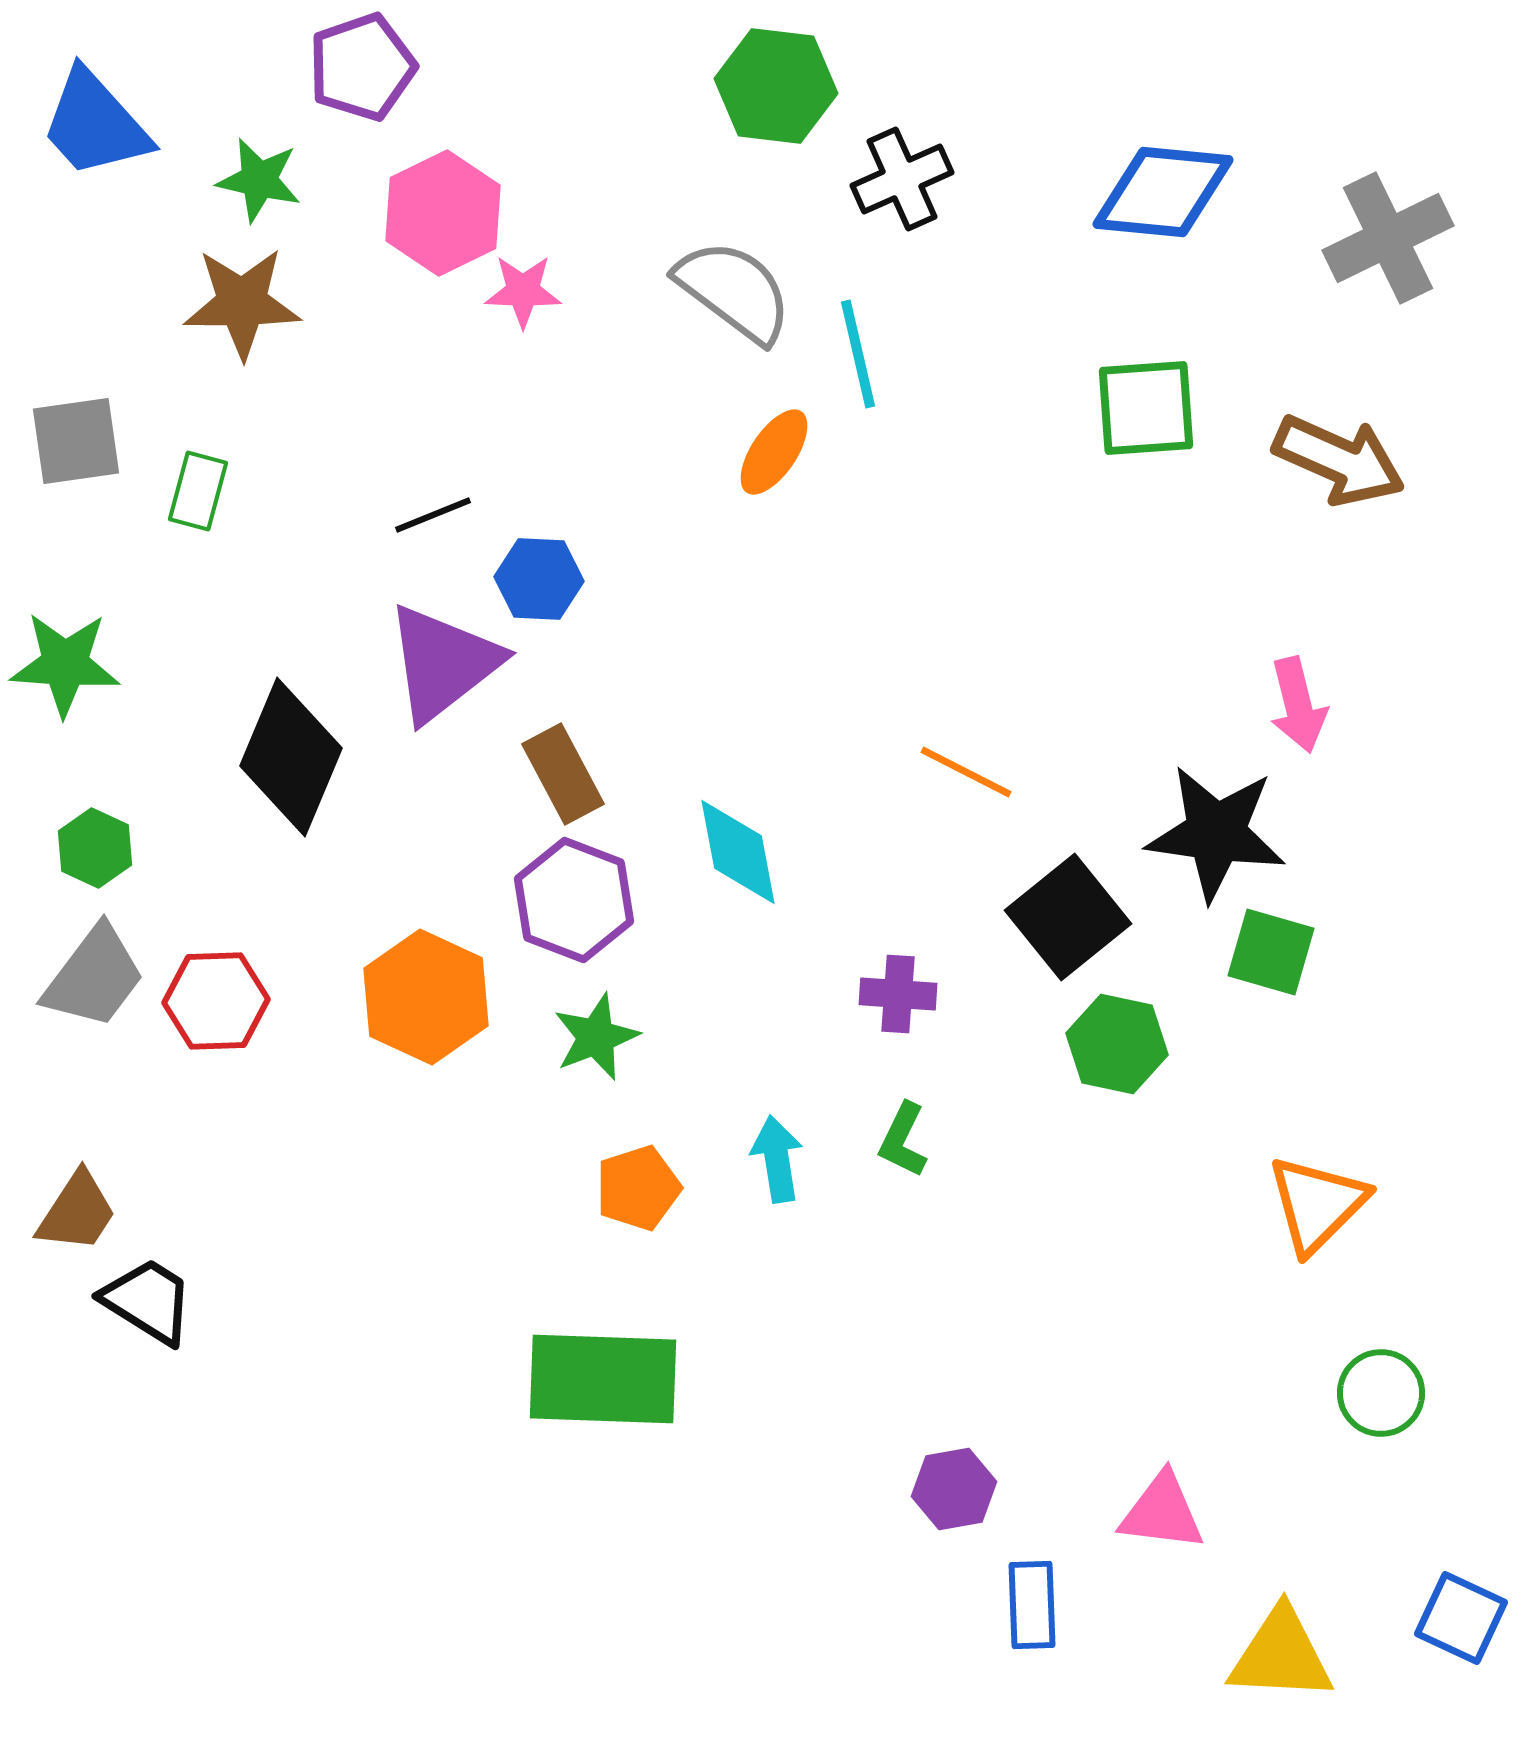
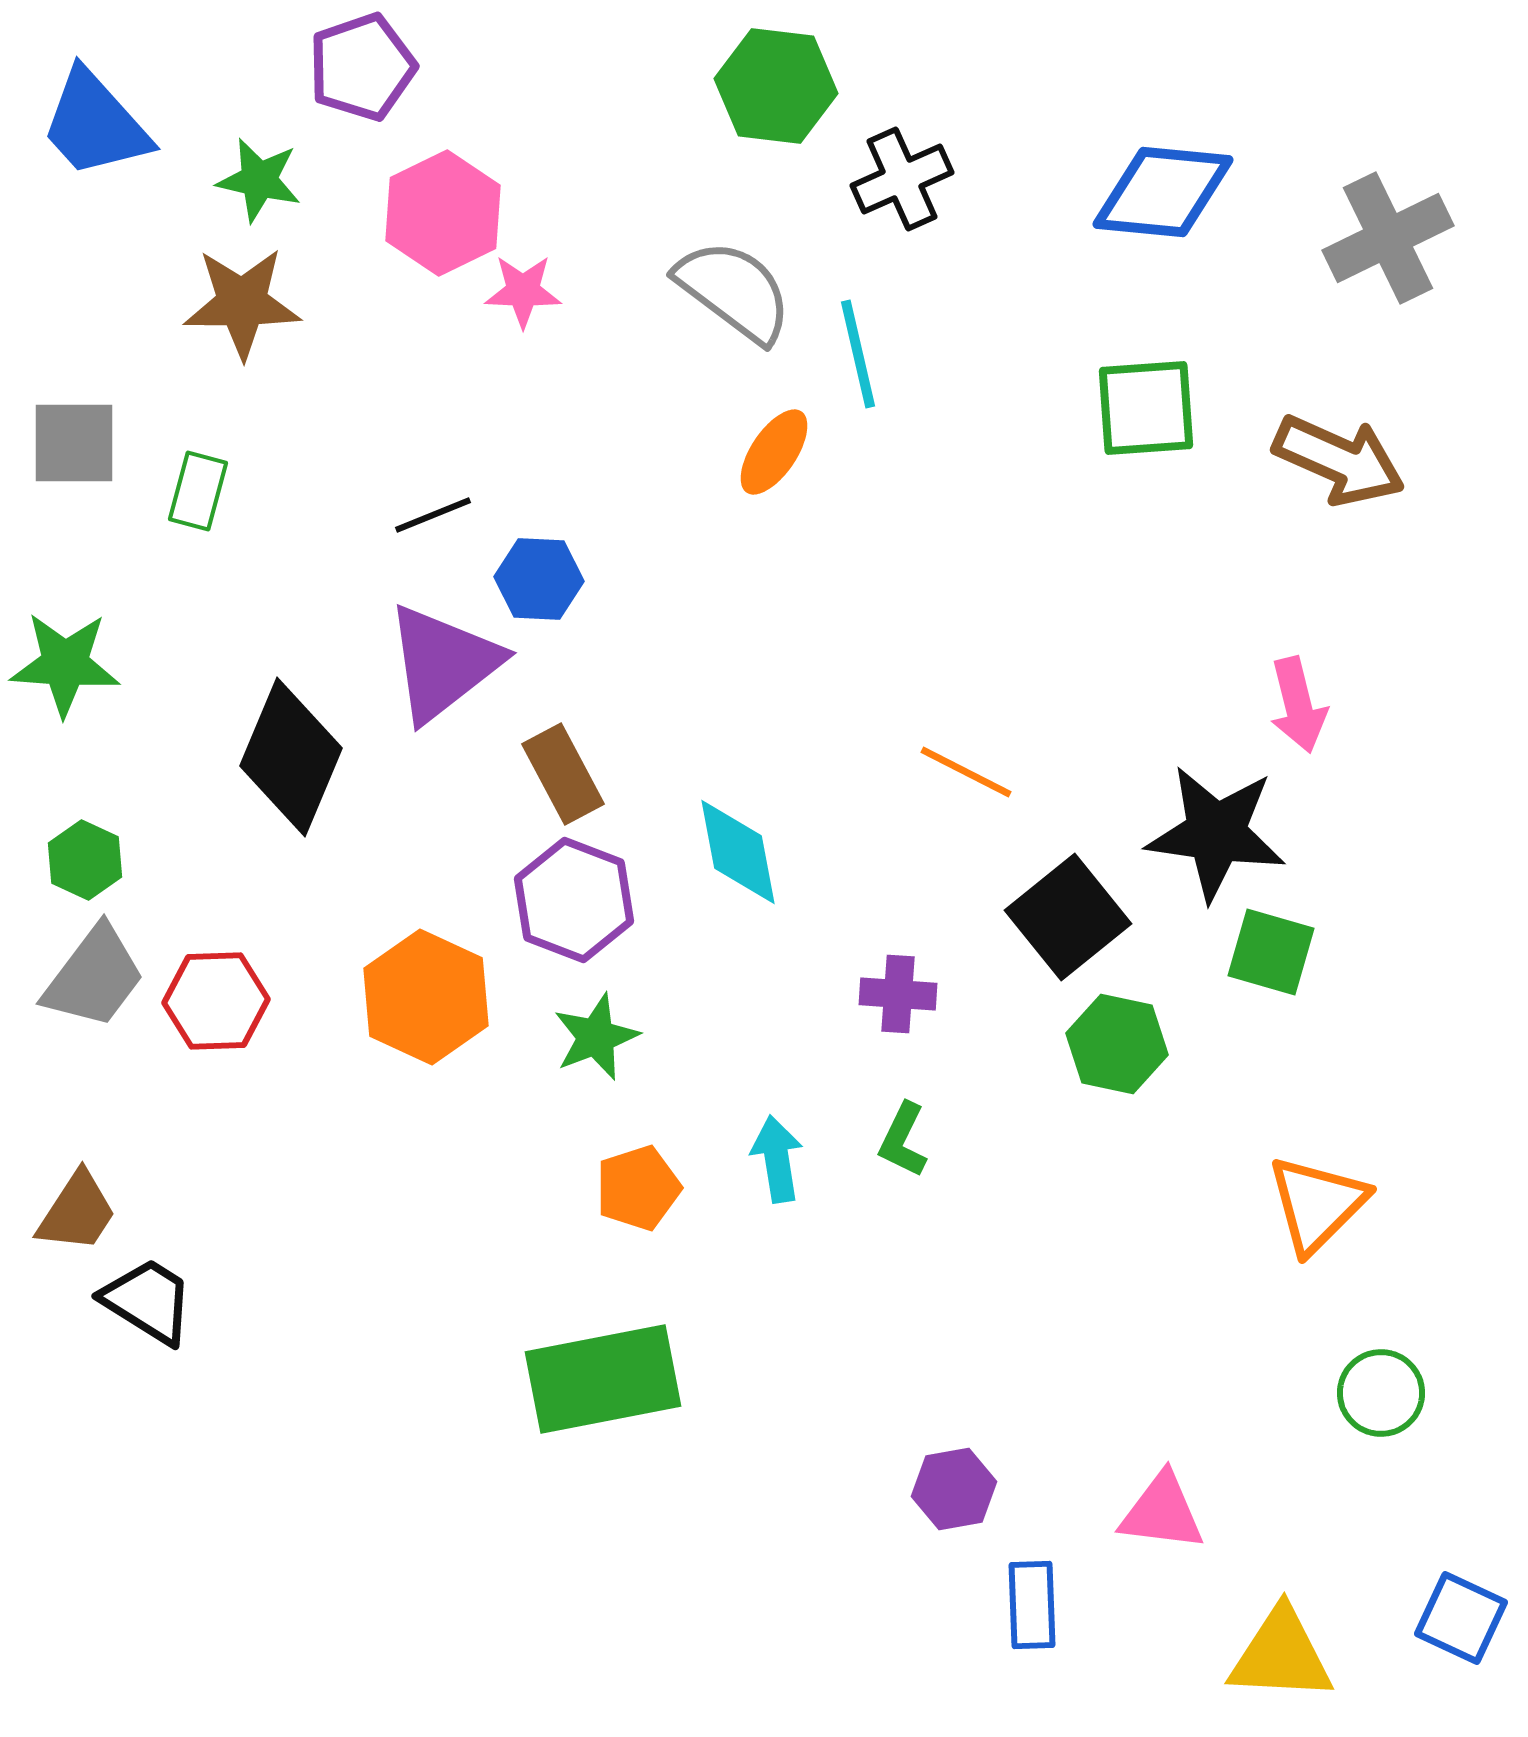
gray square at (76, 441): moved 2 px left, 2 px down; rotated 8 degrees clockwise
green hexagon at (95, 848): moved 10 px left, 12 px down
green rectangle at (603, 1379): rotated 13 degrees counterclockwise
